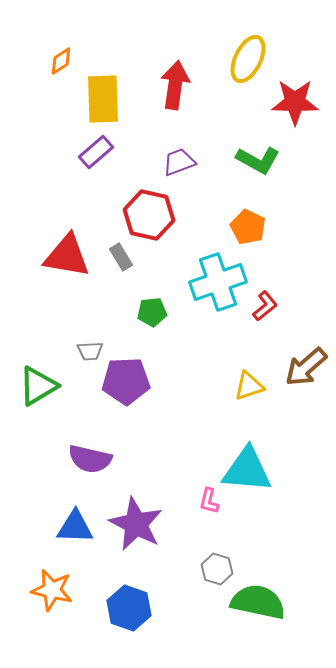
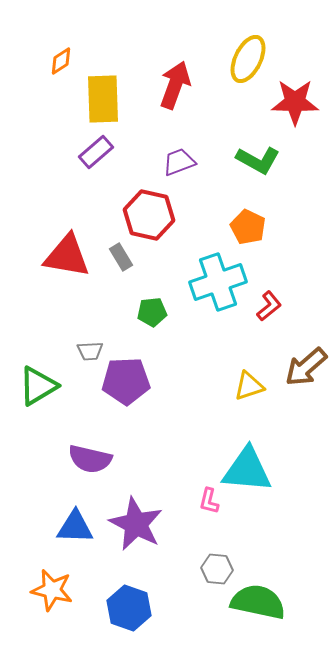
red arrow: rotated 12 degrees clockwise
red L-shape: moved 4 px right
gray hexagon: rotated 12 degrees counterclockwise
